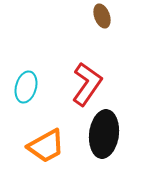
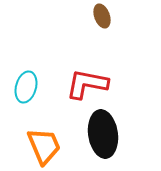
red L-shape: rotated 114 degrees counterclockwise
black ellipse: moved 1 px left; rotated 15 degrees counterclockwise
orange trapezoid: moved 2 px left; rotated 84 degrees counterclockwise
